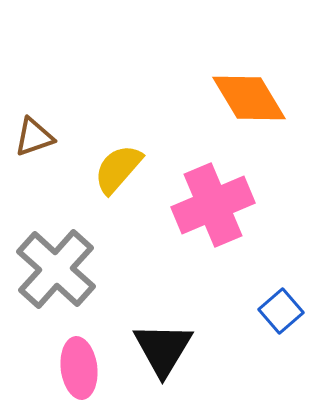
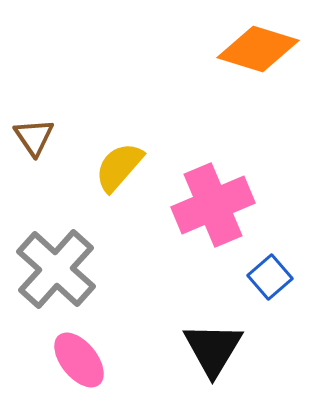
orange diamond: moved 9 px right, 49 px up; rotated 42 degrees counterclockwise
brown triangle: rotated 45 degrees counterclockwise
yellow semicircle: moved 1 px right, 2 px up
blue square: moved 11 px left, 34 px up
black triangle: moved 50 px right
pink ellipse: moved 8 px up; rotated 32 degrees counterclockwise
